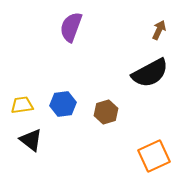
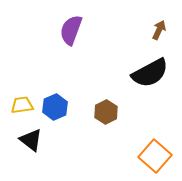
purple semicircle: moved 3 px down
blue hexagon: moved 8 px left, 3 px down; rotated 15 degrees counterclockwise
brown hexagon: rotated 10 degrees counterclockwise
orange square: moved 1 px right; rotated 24 degrees counterclockwise
